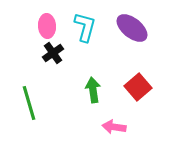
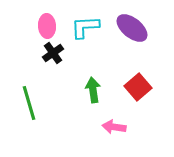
cyan L-shape: rotated 108 degrees counterclockwise
